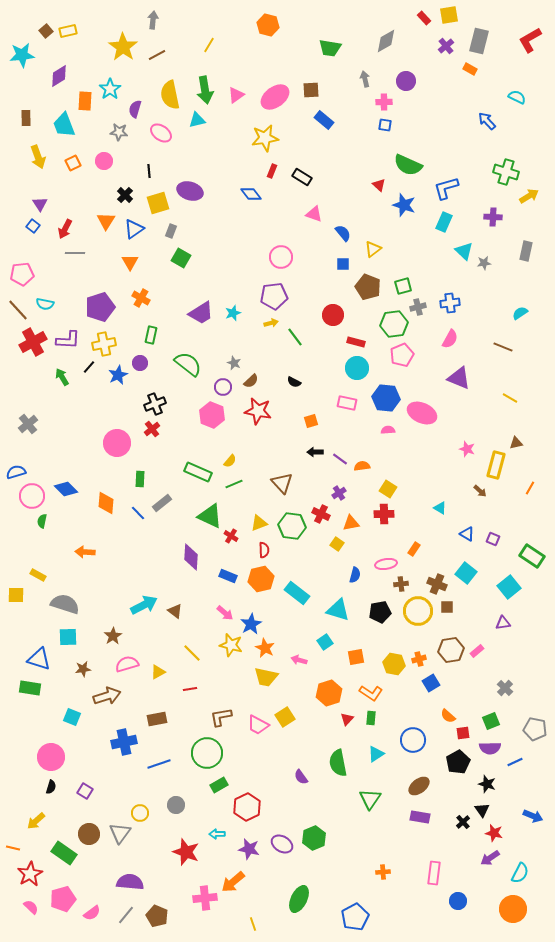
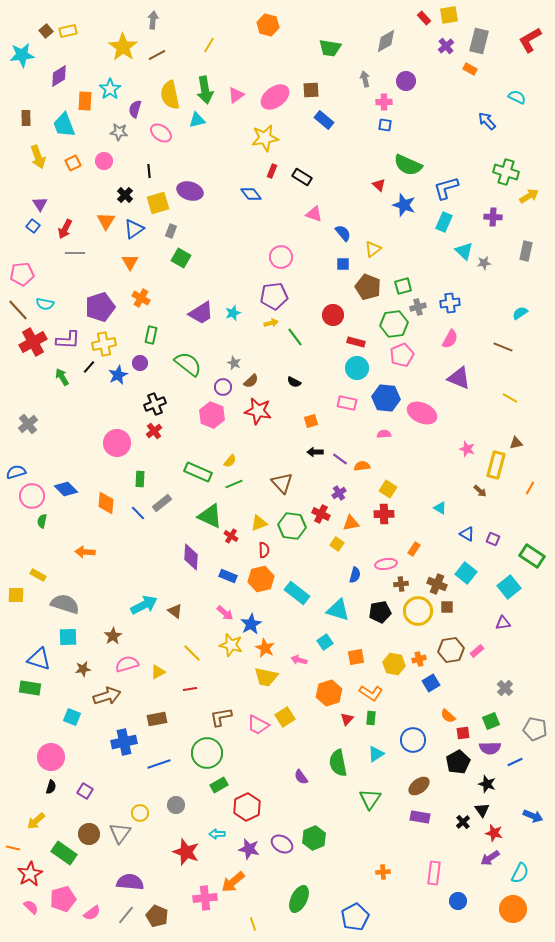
red cross at (152, 429): moved 2 px right, 2 px down
pink semicircle at (388, 430): moved 4 px left, 4 px down
